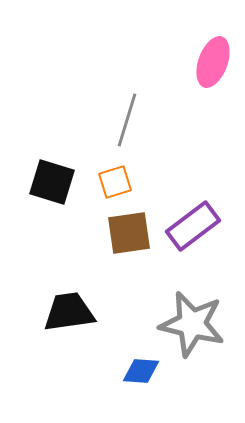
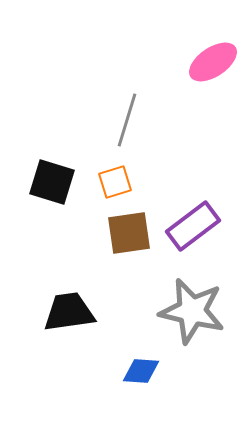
pink ellipse: rotated 36 degrees clockwise
gray star: moved 13 px up
